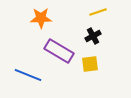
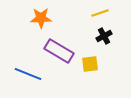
yellow line: moved 2 px right, 1 px down
black cross: moved 11 px right
blue line: moved 1 px up
